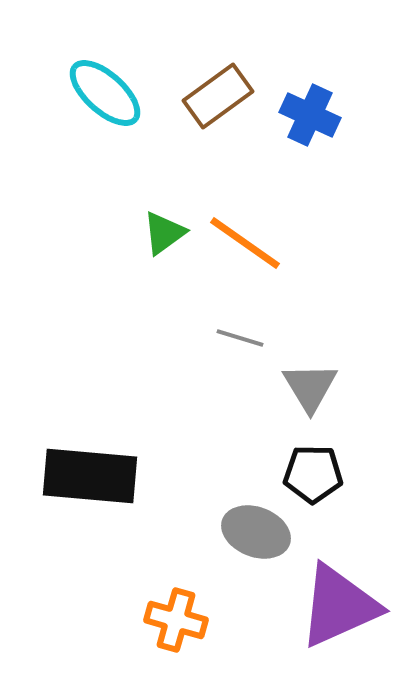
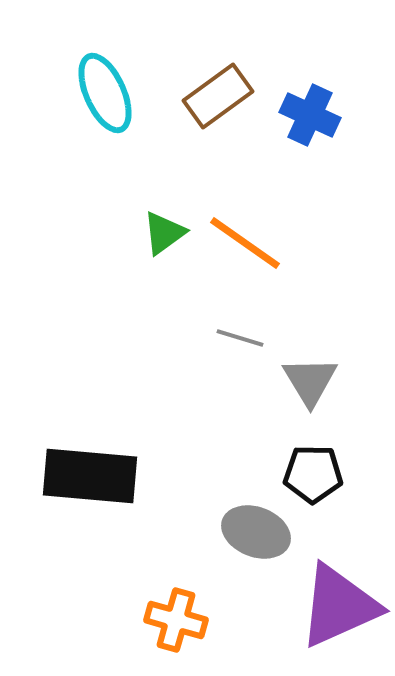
cyan ellipse: rotated 24 degrees clockwise
gray triangle: moved 6 px up
